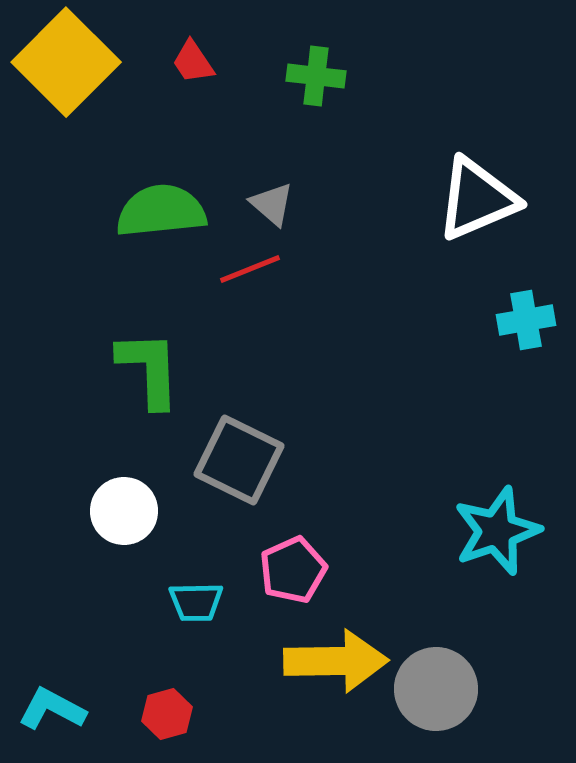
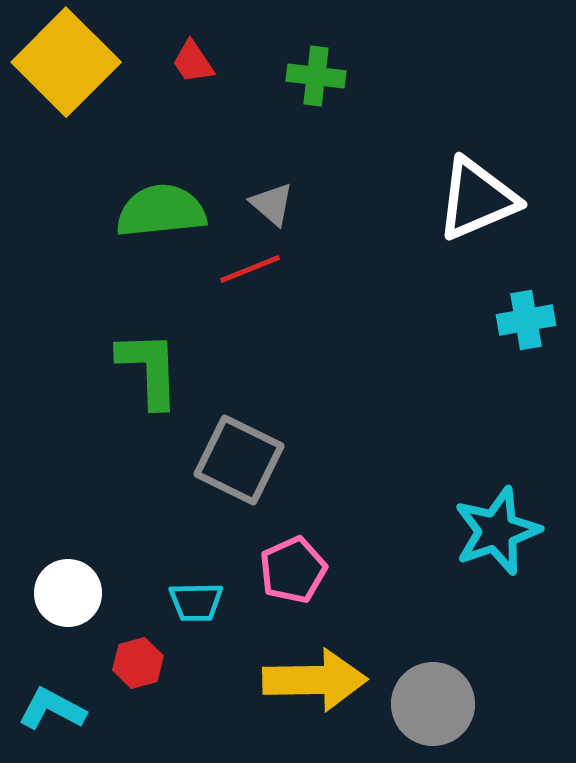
white circle: moved 56 px left, 82 px down
yellow arrow: moved 21 px left, 19 px down
gray circle: moved 3 px left, 15 px down
red hexagon: moved 29 px left, 51 px up
